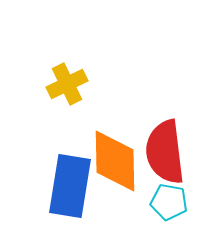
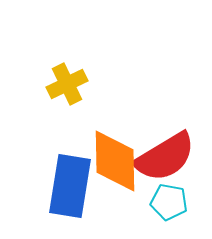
red semicircle: moved 5 px down; rotated 114 degrees counterclockwise
